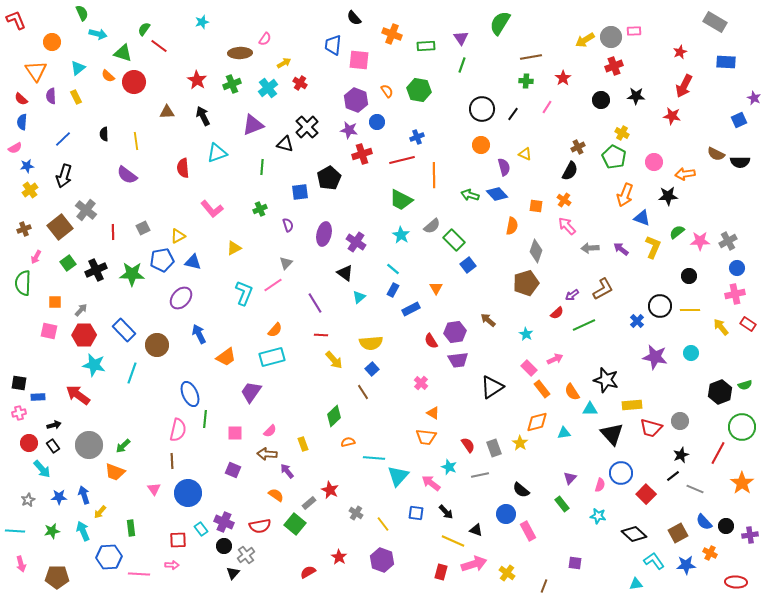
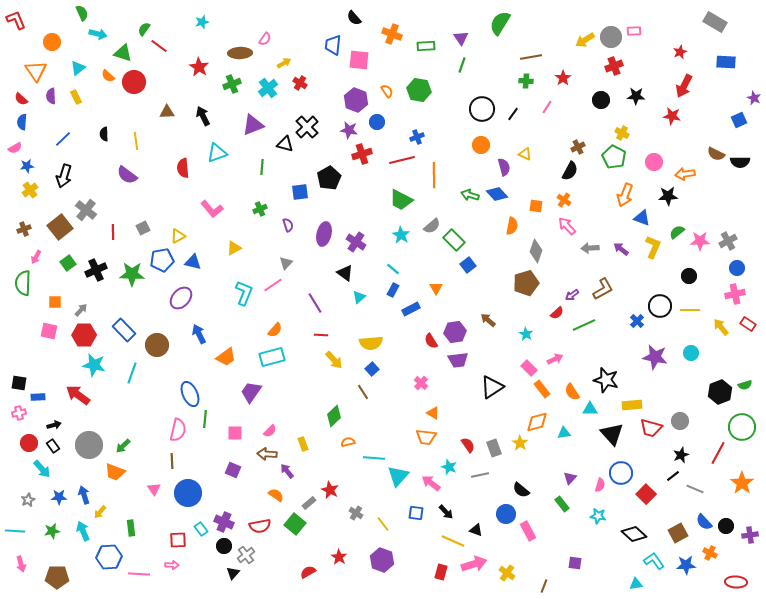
red star at (197, 80): moved 2 px right, 13 px up
